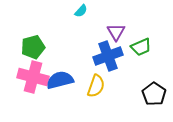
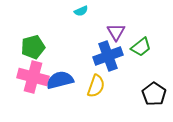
cyan semicircle: rotated 24 degrees clockwise
green trapezoid: rotated 15 degrees counterclockwise
